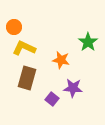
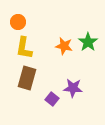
orange circle: moved 4 px right, 5 px up
yellow L-shape: rotated 105 degrees counterclockwise
orange star: moved 3 px right, 14 px up
